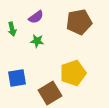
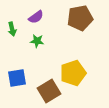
brown pentagon: moved 1 px right, 4 px up
brown square: moved 1 px left, 2 px up
